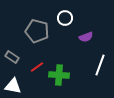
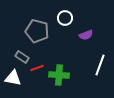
purple semicircle: moved 2 px up
gray rectangle: moved 10 px right
red line: moved 1 px down; rotated 16 degrees clockwise
white triangle: moved 8 px up
